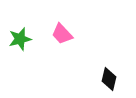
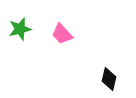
green star: moved 10 px up
